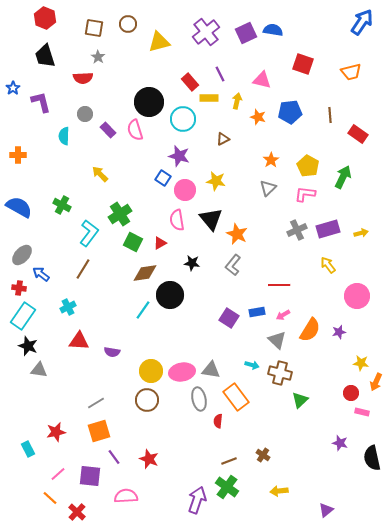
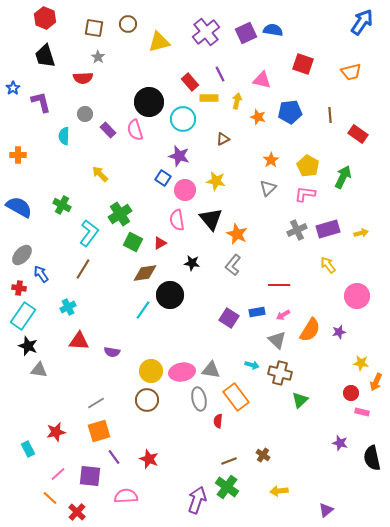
blue arrow at (41, 274): rotated 18 degrees clockwise
